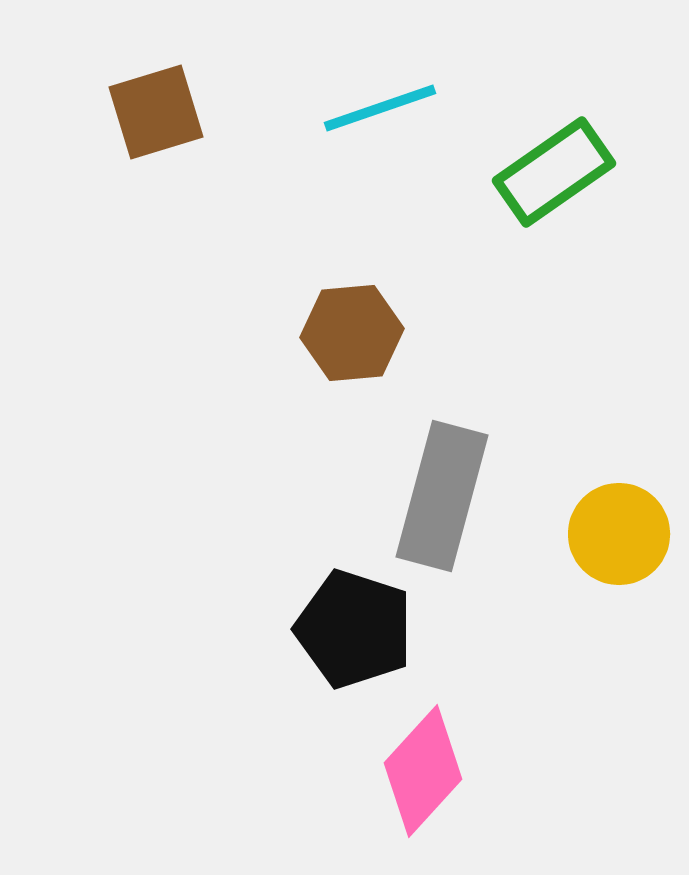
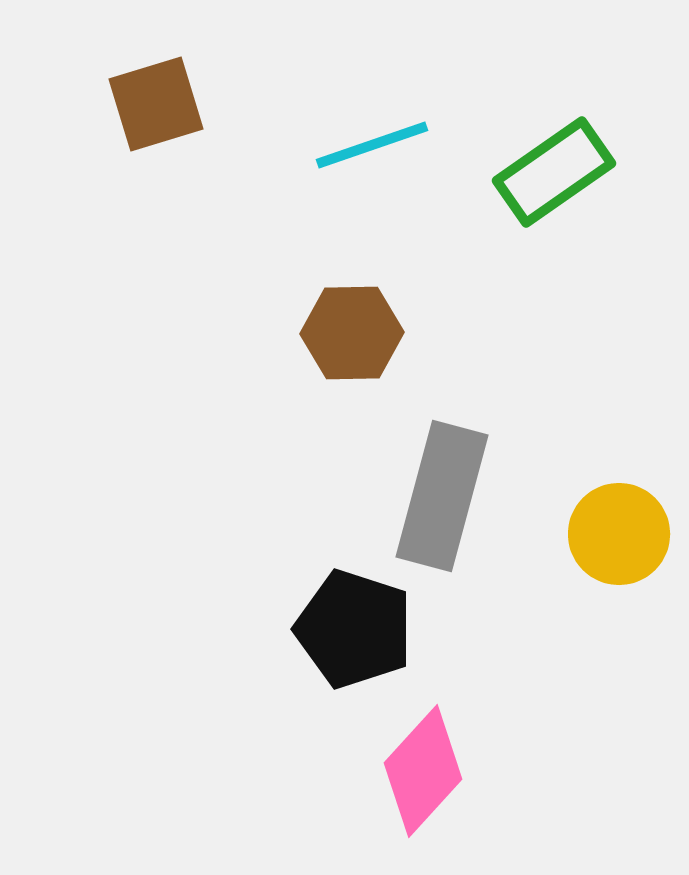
cyan line: moved 8 px left, 37 px down
brown square: moved 8 px up
brown hexagon: rotated 4 degrees clockwise
